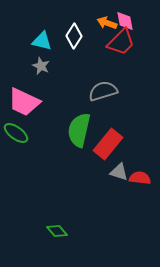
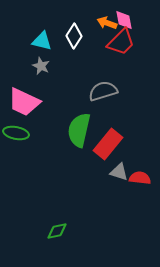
pink diamond: moved 1 px left, 1 px up
green ellipse: rotated 25 degrees counterclockwise
green diamond: rotated 60 degrees counterclockwise
